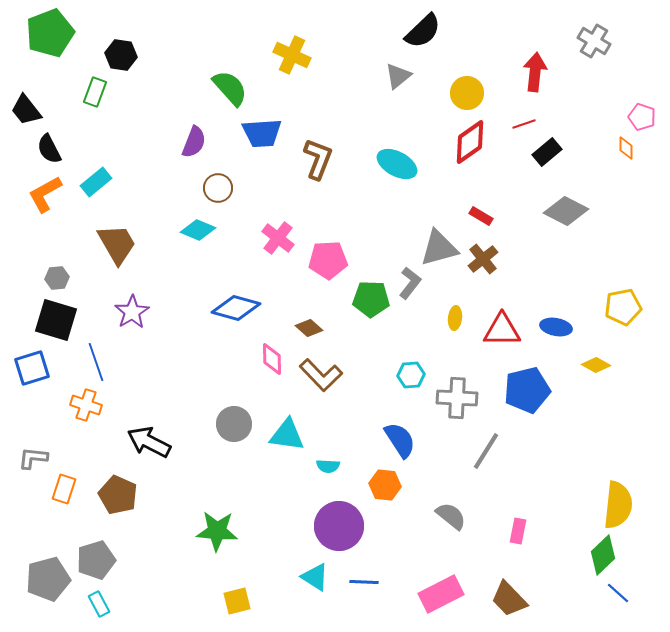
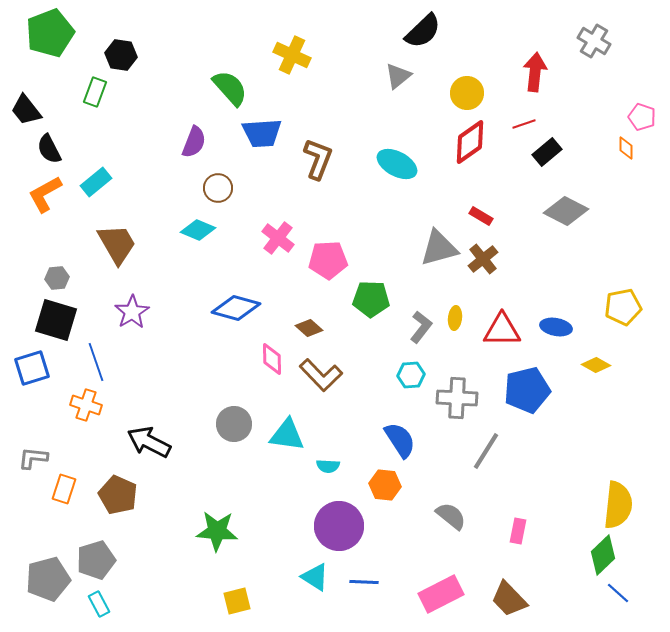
gray L-shape at (410, 283): moved 11 px right, 44 px down
